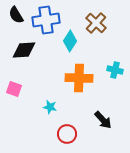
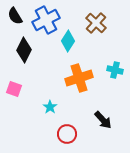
black semicircle: moved 1 px left, 1 px down
blue cross: rotated 20 degrees counterclockwise
cyan diamond: moved 2 px left
black diamond: rotated 60 degrees counterclockwise
orange cross: rotated 20 degrees counterclockwise
cyan star: rotated 24 degrees clockwise
